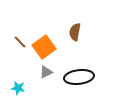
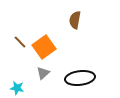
brown semicircle: moved 12 px up
gray triangle: moved 3 px left, 1 px down; rotated 16 degrees counterclockwise
black ellipse: moved 1 px right, 1 px down
cyan star: moved 1 px left
